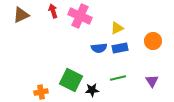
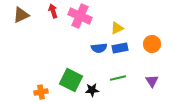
orange circle: moved 1 px left, 3 px down
